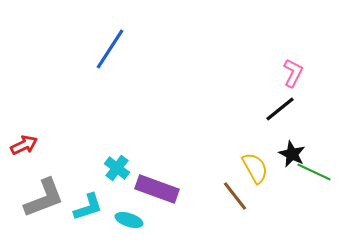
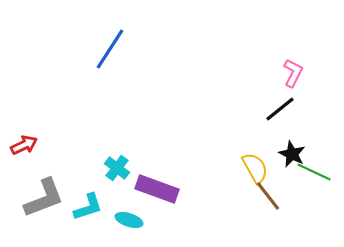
brown line: moved 33 px right
